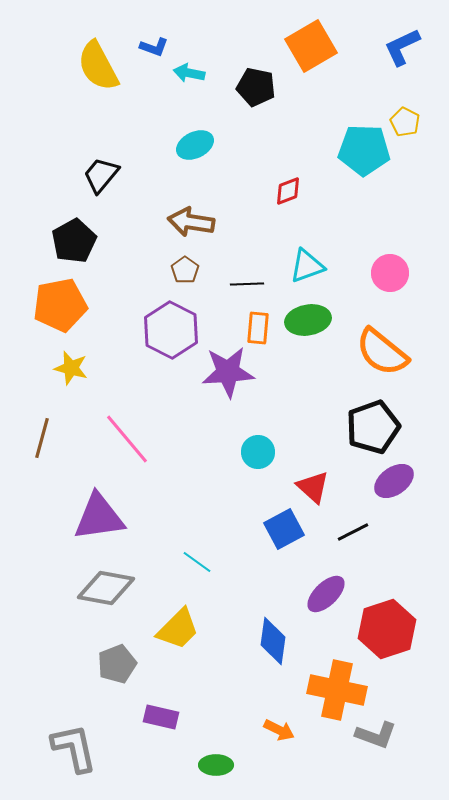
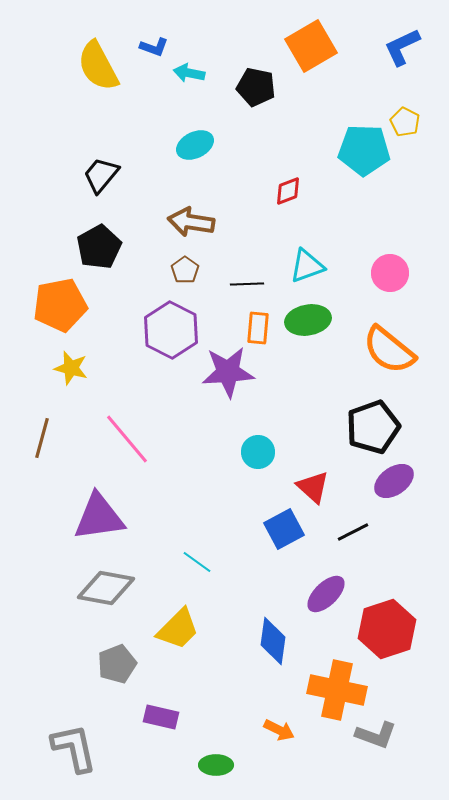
black pentagon at (74, 241): moved 25 px right, 6 px down
orange semicircle at (382, 352): moved 7 px right, 2 px up
